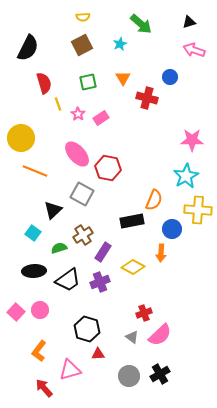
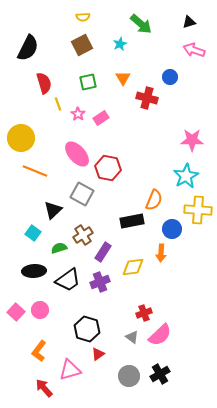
yellow diamond at (133, 267): rotated 35 degrees counterclockwise
red triangle at (98, 354): rotated 32 degrees counterclockwise
